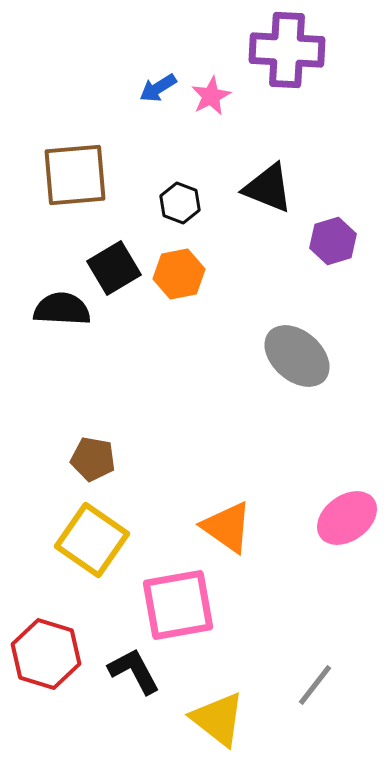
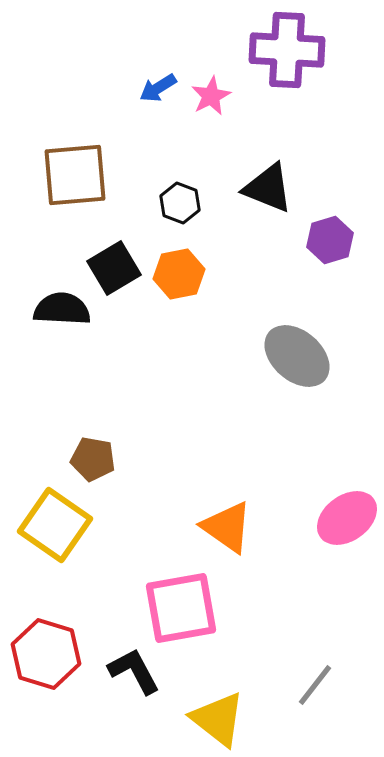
purple hexagon: moved 3 px left, 1 px up
yellow square: moved 37 px left, 15 px up
pink square: moved 3 px right, 3 px down
